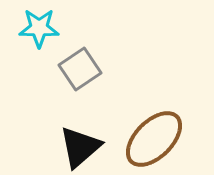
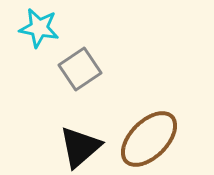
cyan star: rotated 9 degrees clockwise
brown ellipse: moved 5 px left
